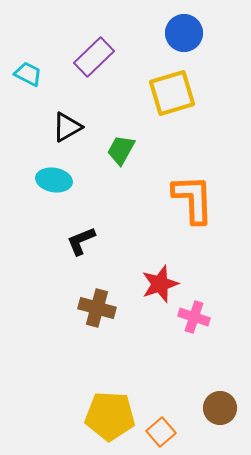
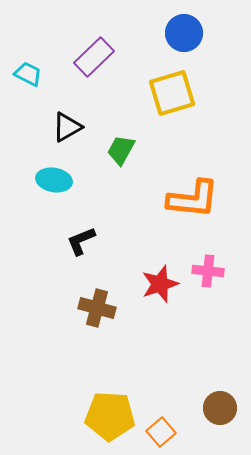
orange L-shape: rotated 98 degrees clockwise
pink cross: moved 14 px right, 46 px up; rotated 12 degrees counterclockwise
